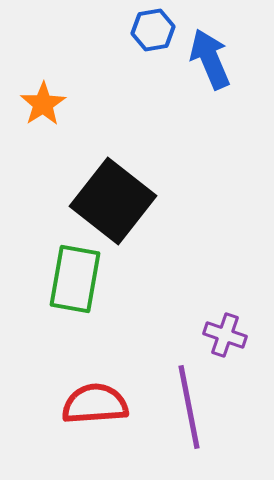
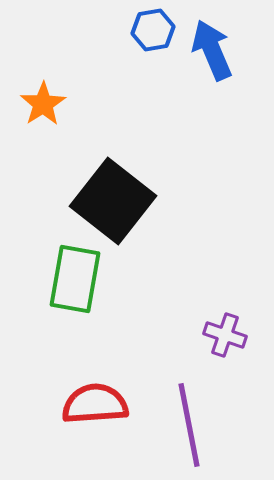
blue arrow: moved 2 px right, 9 px up
purple line: moved 18 px down
